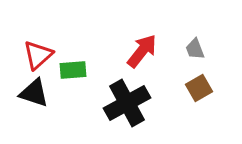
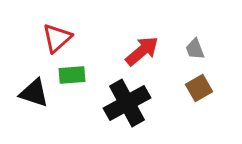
red arrow: rotated 12 degrees clockwise
red triangle: moved 19 px right, 17 px up
green rectangle: moved 1 px left, 5 px down
